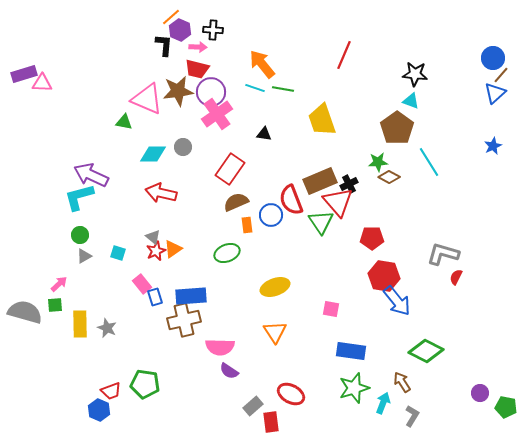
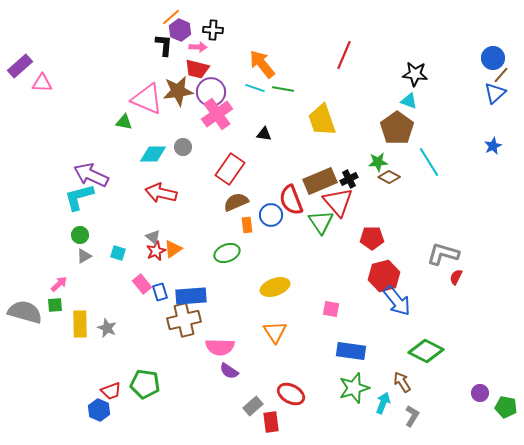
purple rectangle at (24, 74): moved 4 px left, 8 px up; rotated 25 degrees counterclockwise
cyan triangle at (411, 101): moved 2 px left
black cross at (349, 184): moved 5 px up
red hexagon at (384, 276): rotated 24 degrees counterclockwise
blue rectangle at (155, 297): moved 5 px right, 5 px up
